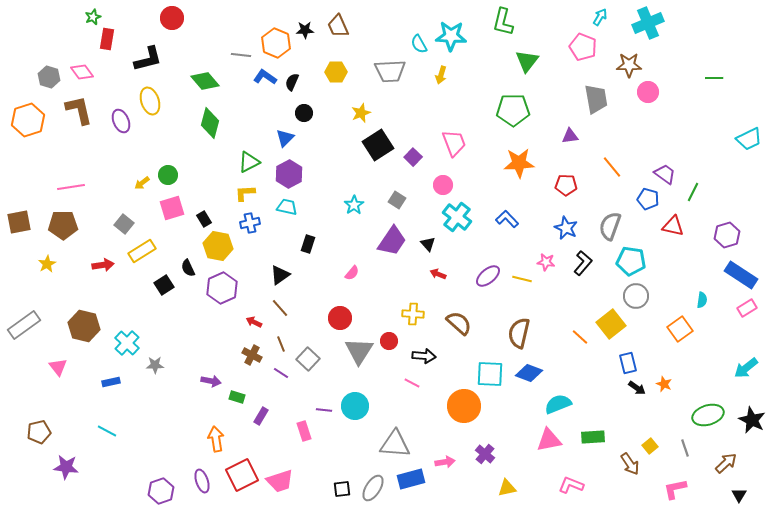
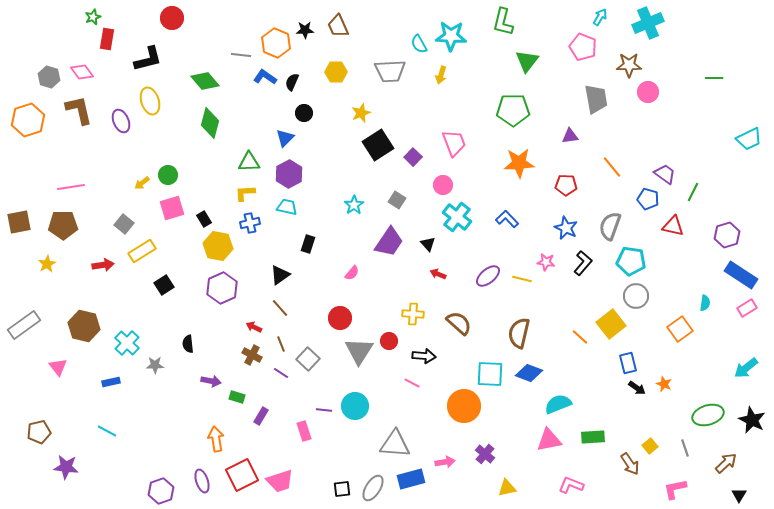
green triangle at (249, 162): rotated 25 degrees clockwise
purple trapezoid at (392, 241): moved 3 px left, 1 px down
black semicircle at (188, 268): moved 76 px down; rotated 18 degrees clockwise
cyan semicircle at (702, 300): moved 3 px right, 3 px down
red arrow at (254, 322): moved 5 px down
